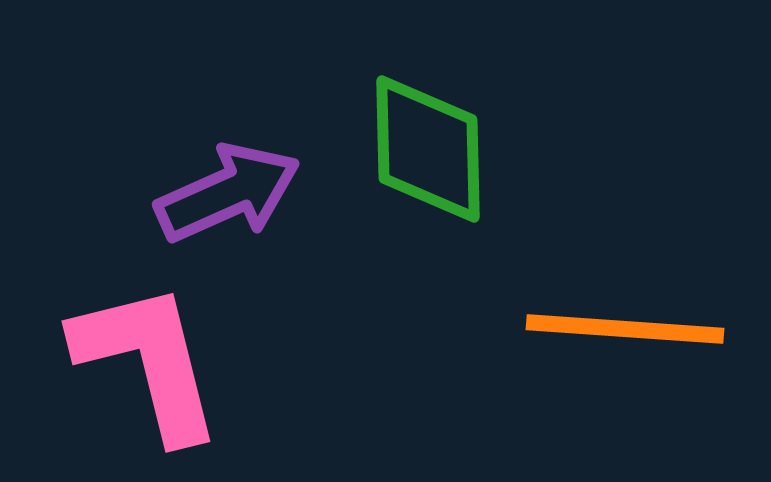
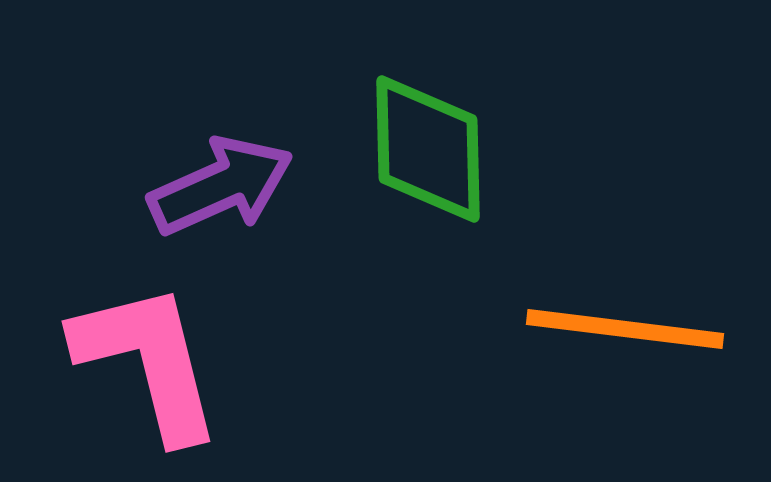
purple arrow: moved 7 px left, 7 px up
orange line: rotated 3 degrees clockwise
